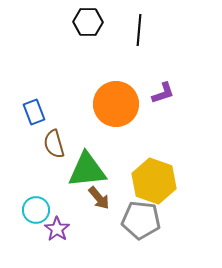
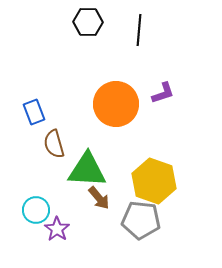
green triangle: rotated 9 degrees clockwise
